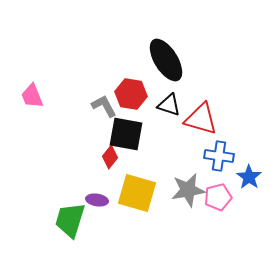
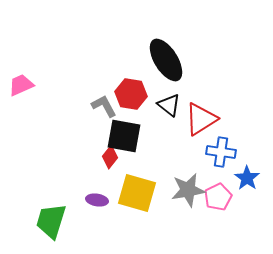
pink trapezoid: moved 11 px left, 11 px up; rotated 88 degrees clockwise
black triangle: rotated 20 degrees clockwise
red triangle: rotated 48 degrees counterclockwise
black square: moved 2 px left, 2 px down
blue cross: moved 2 px right, 4 px up
blue star: moved 2 px left, 1 px down
pink pentagon: rotated 12 degrees counterclockwise
green trapezoid: moved 19 px left, 1 px down
